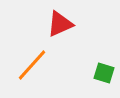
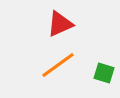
orange line: moved 26 px right; rotated 12 degrees clockwise
